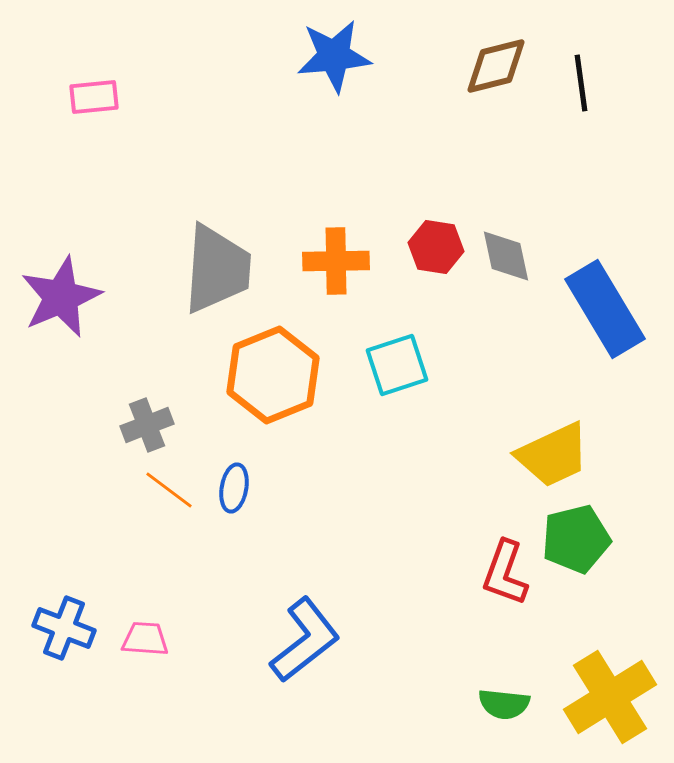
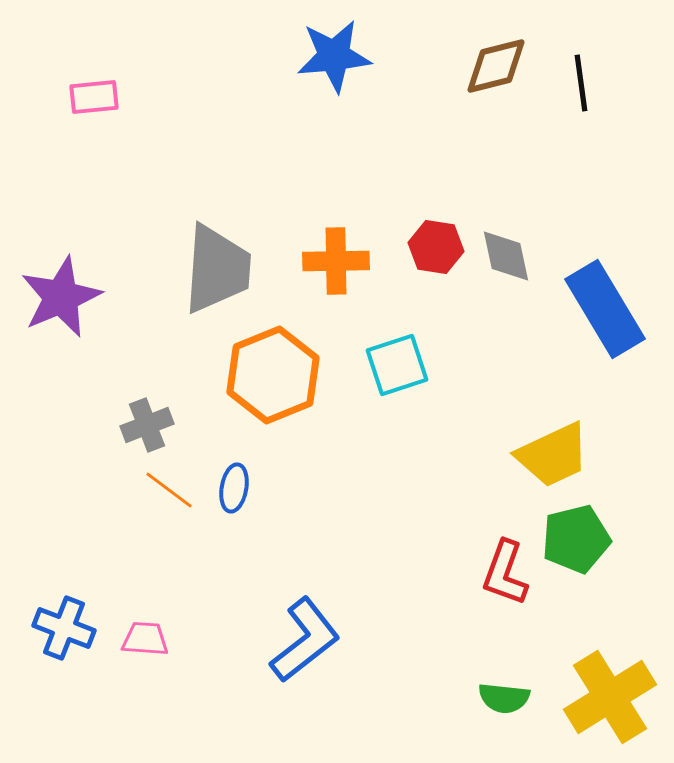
green semicircle: moved 6 px up
